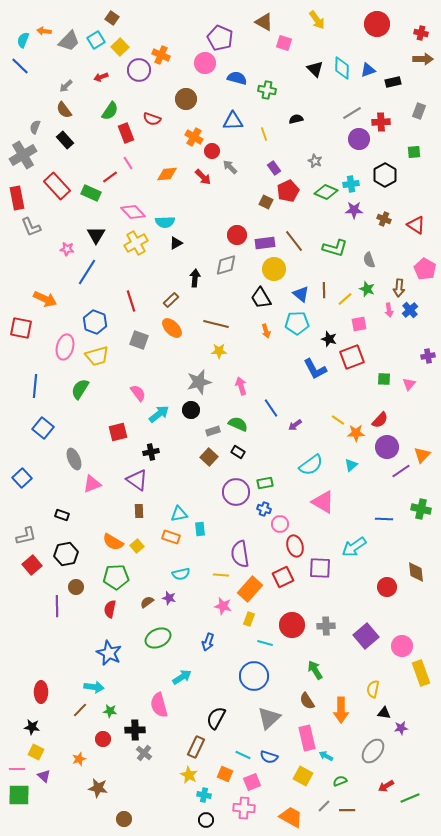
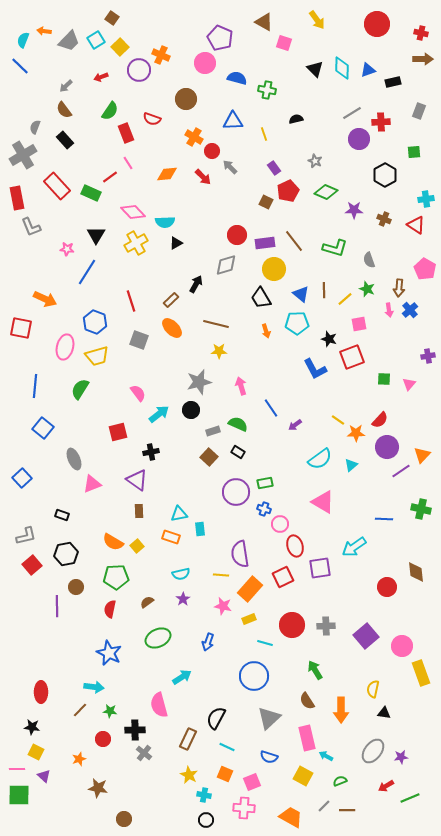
cyan cross at (351, 184): moved 75 px right, 15 px down
black arrow at (195, 278): moved 1 px right, 6 px down; rotated 24 degrees clockwise
cyan semicircle at (311, 465): moved 9 px right, 6 px up
purple square at (320, 568): rotated 10 degrees counterclockwise
purple star at (169, 598): moved 14 px right, 1 px down; rotated 24 degrees clockwise
yellow rectangle at (249, 619): rotated 48 degrees clockwise
purple star at (401, 728): moved 29 px down
brown rectangle at (196, 747): moved 8 px left, 8 px up
cyan line at (243, 755): moved 16 px left, 8 px up
